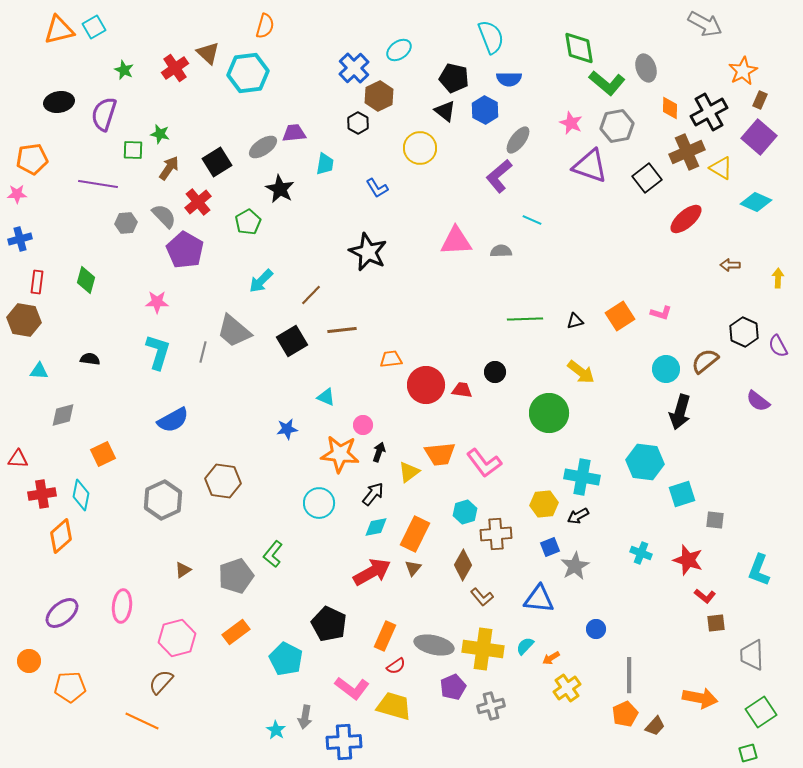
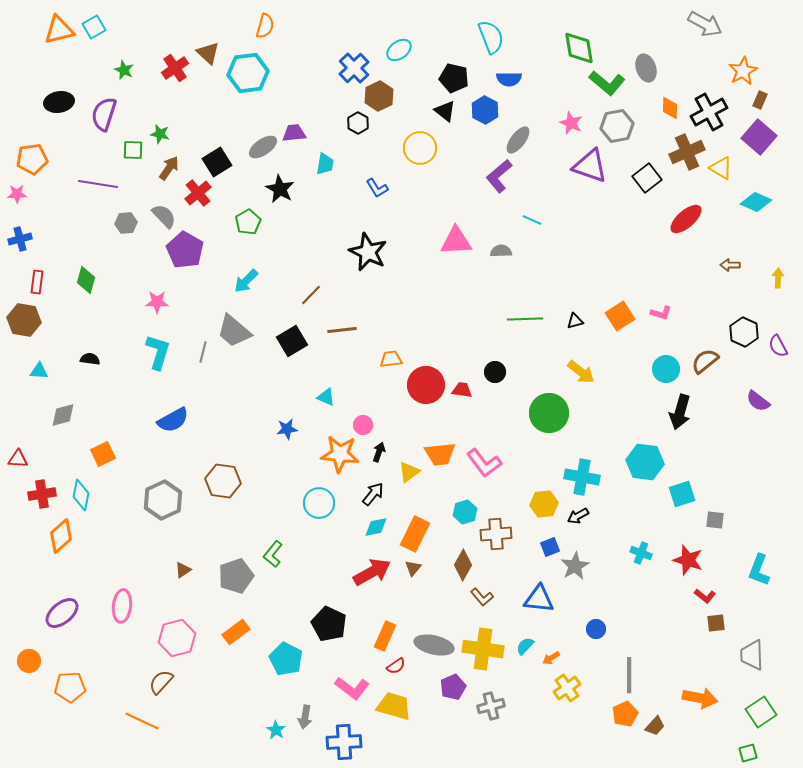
red cross at (198, 202): moved 9 px up
cyan arrow at (261, 281): moved 15 px left
